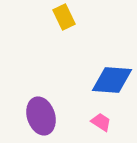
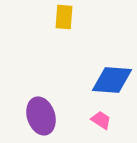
yellow rectangle: rotated 30 degrees clockwise
pink trapezoid: moved 2 px up
